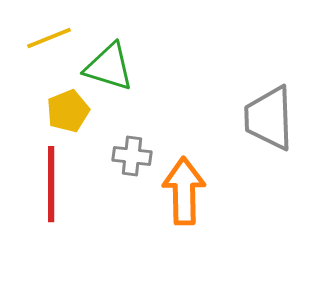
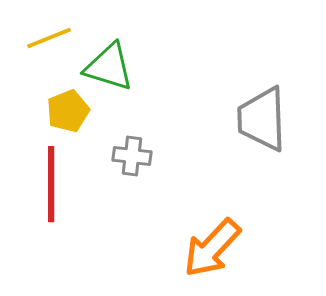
gray trapezoid: moved 7 px left, 1 px down
orange arrow: moved 28 px right, 57 px down; rotated 136 degrees counterclockwise
